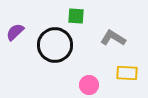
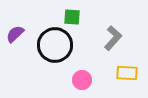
green square: moved 4 px left, 1 px down
purple semicircle: moved 2 px down
gray L-shape: rotated 100 degrees clockwise
pink circle: moved 7 px left, 5 px up
